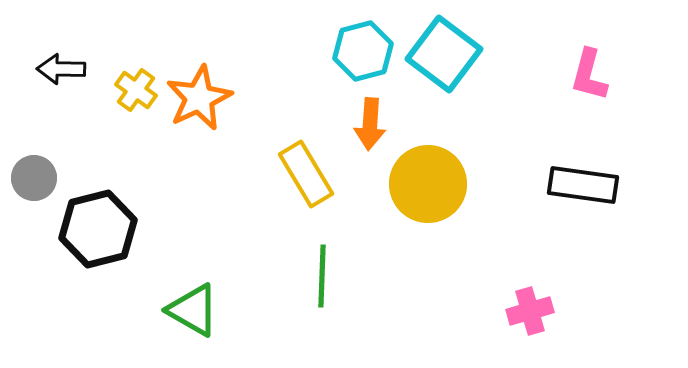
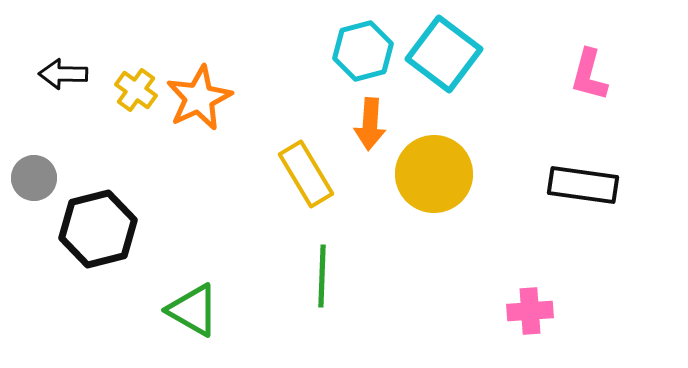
black arrow: moved 2 px right, 5 px down
yellow circle: moved 6 px right, 10 px up
pink cross: rotated 12 degrees clockwise
